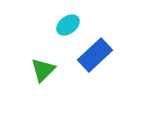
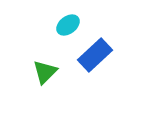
green triangle: moved 2 px right, 2 px down
